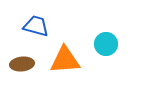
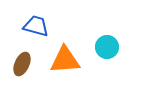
cyan circle: moved 1 px right, 3 px down
brown ellipse: rotated 60 degrees counterclockwise
